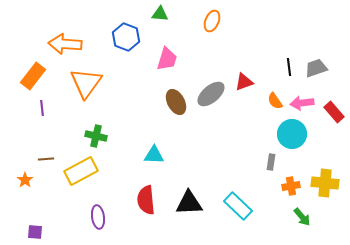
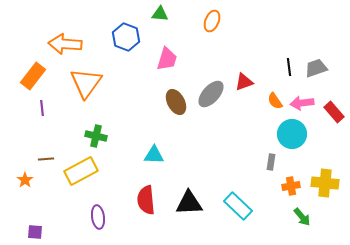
gray ellipse: rotated 8 degrees counterclockwise
